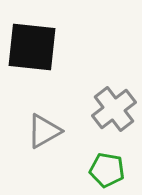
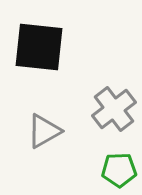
black square: moved 7 px right
green pentagon: moved 12 px right; rotated 12 degrees counterclockwise
